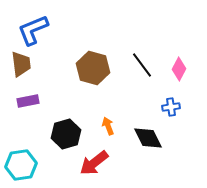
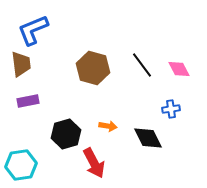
pink diamond: rotated 55 degrees counterclockwise
blue cross: moved 2 px down
orange arrow: rotated 120 degrees clockwise
red arrow: rotated 80 degrees counterclockwise
